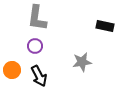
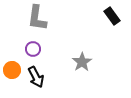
black rectangle: moved 7 px right, 10 px up; rotated 42 degrees clockwise
purple circle: moved 2 px left, 3 px down
gray star: rotated 24 degrees counterclockwise
black arrow: moved 3 px left, 1 px down
